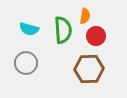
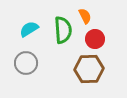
orange semicircle: rotated 35 degrees counterclockwise
cyan semicircle: rotated 132 degrees clockwise
red circle: moved 1 px left, 3 px down
